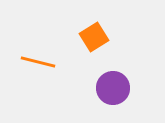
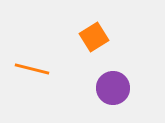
orange line: moved 6 px left, 7 px down
